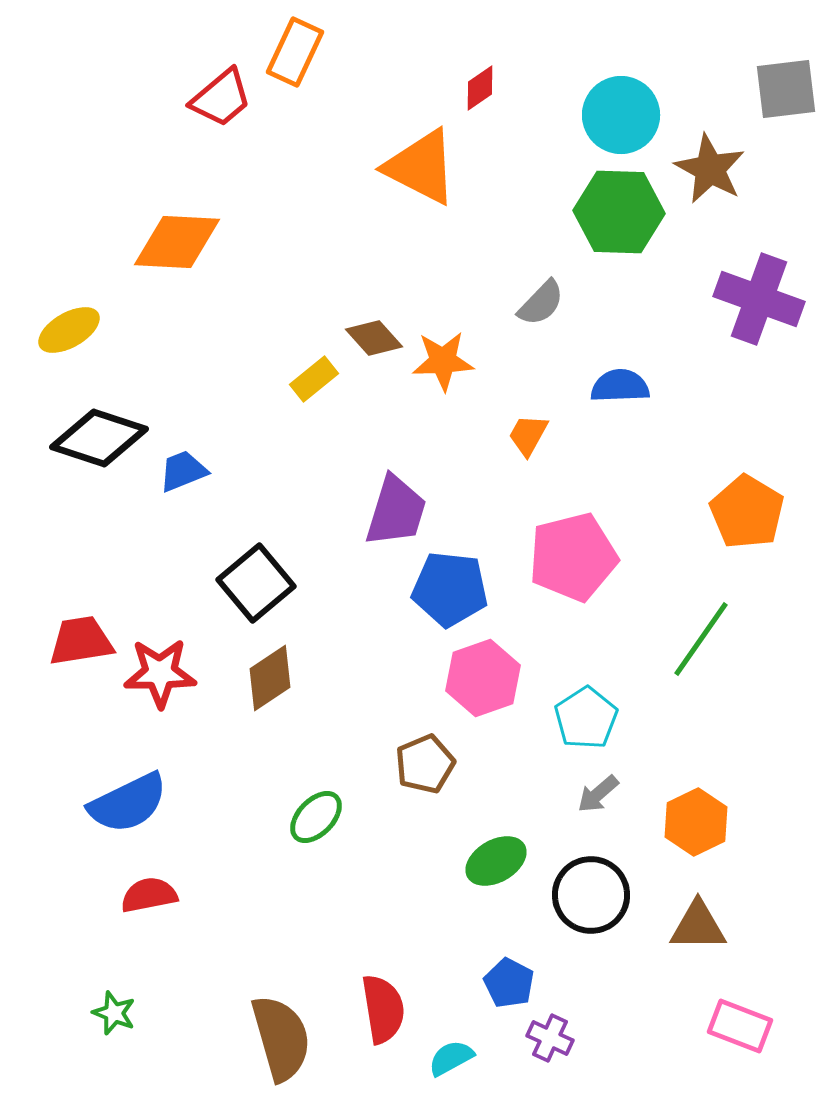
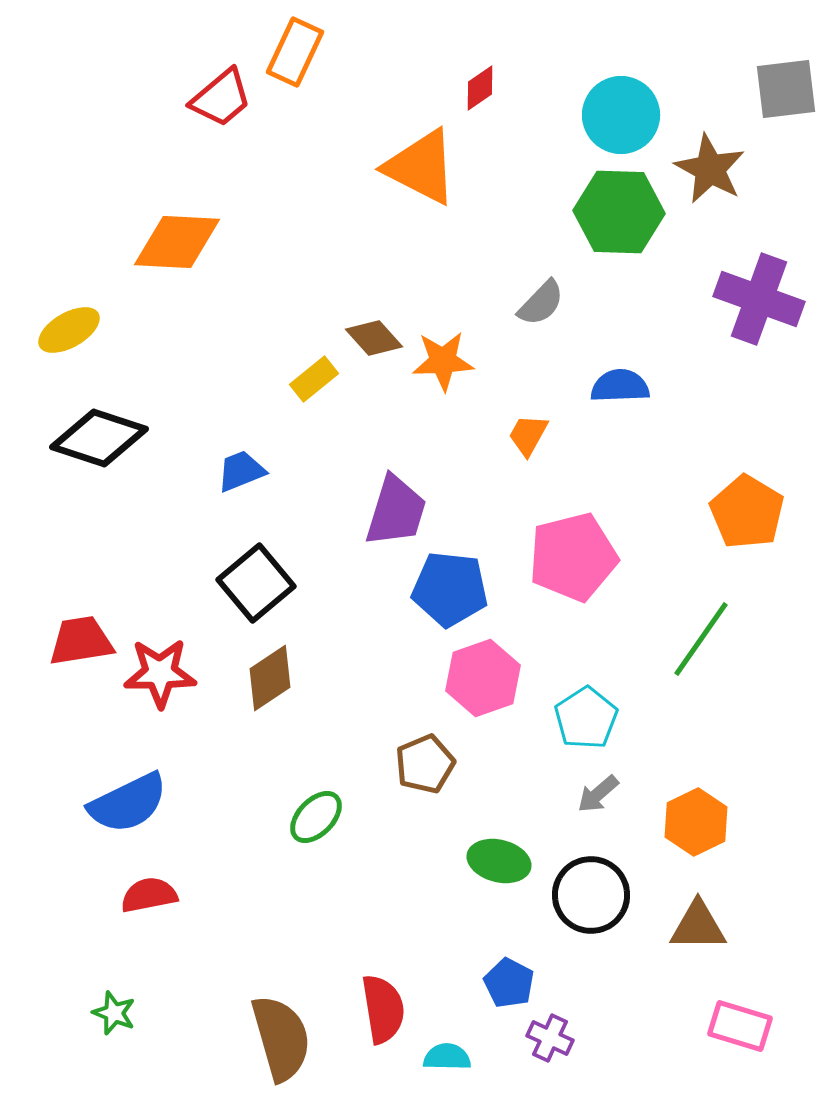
blue trapezoid at (183, 471): moved 58 px right
green ellipse at (496, 861): moved 3 px right; rotated 44 degrees clockwise
pink rectangle at (740, 1026): rotated 4 degrees counterclockwise
cyan semicircle at (451, 1058): moved 4 px left, 1 px up; rotated 30 degrees clockwise
